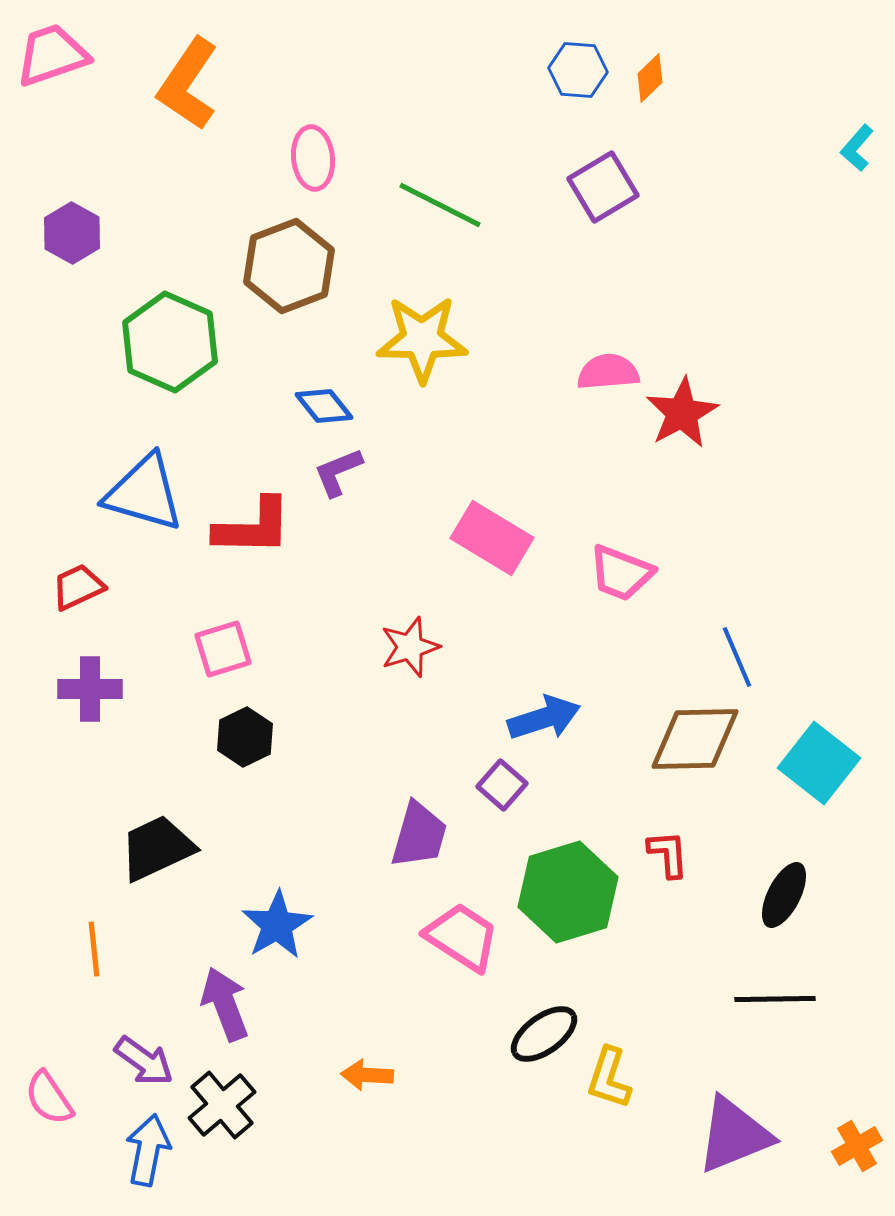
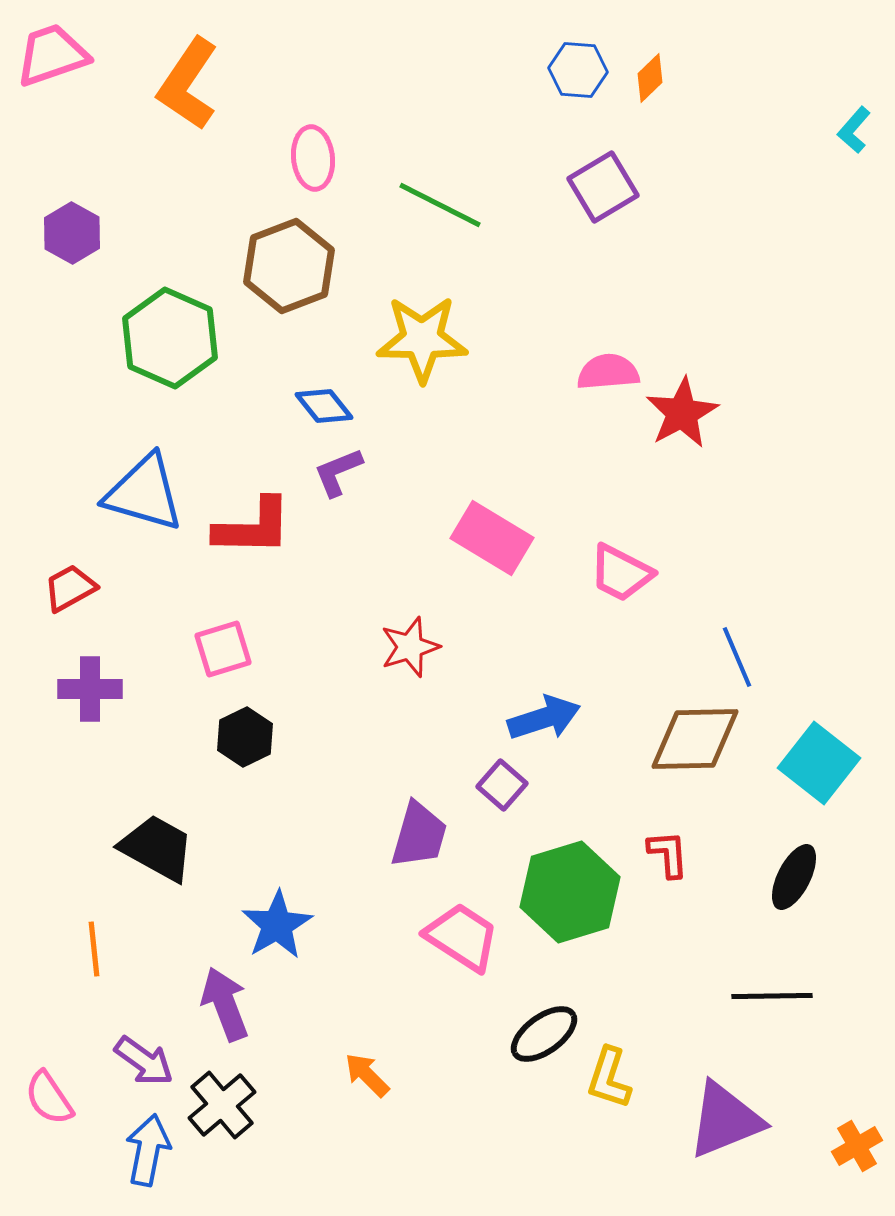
cyan L-shape at (857, 148): moved 3 px left, 18 px up
green hexagon at (170, 342): moved 4 px up
pink trapezoid at (621, 573): rotated 6 degrees clockwise
red trapezoid at (78, 587): moved 8 px left, 1 px down; rotated 4 degrees counterclockwise
black trapezoid at (157, 848): rotated 54 degrees clockwise
green hexagon at (568, 892): moved 2 px right
black ellipse at (784, 895): moved 10 px right, 18 px up
black line at (775, 999): moved 3 px left, 3 px up
orange arrow at (367, 1075): rotated 42 degrees clockwise
purple triangle at (734, 1135): moved 9 px left, 15 px up
